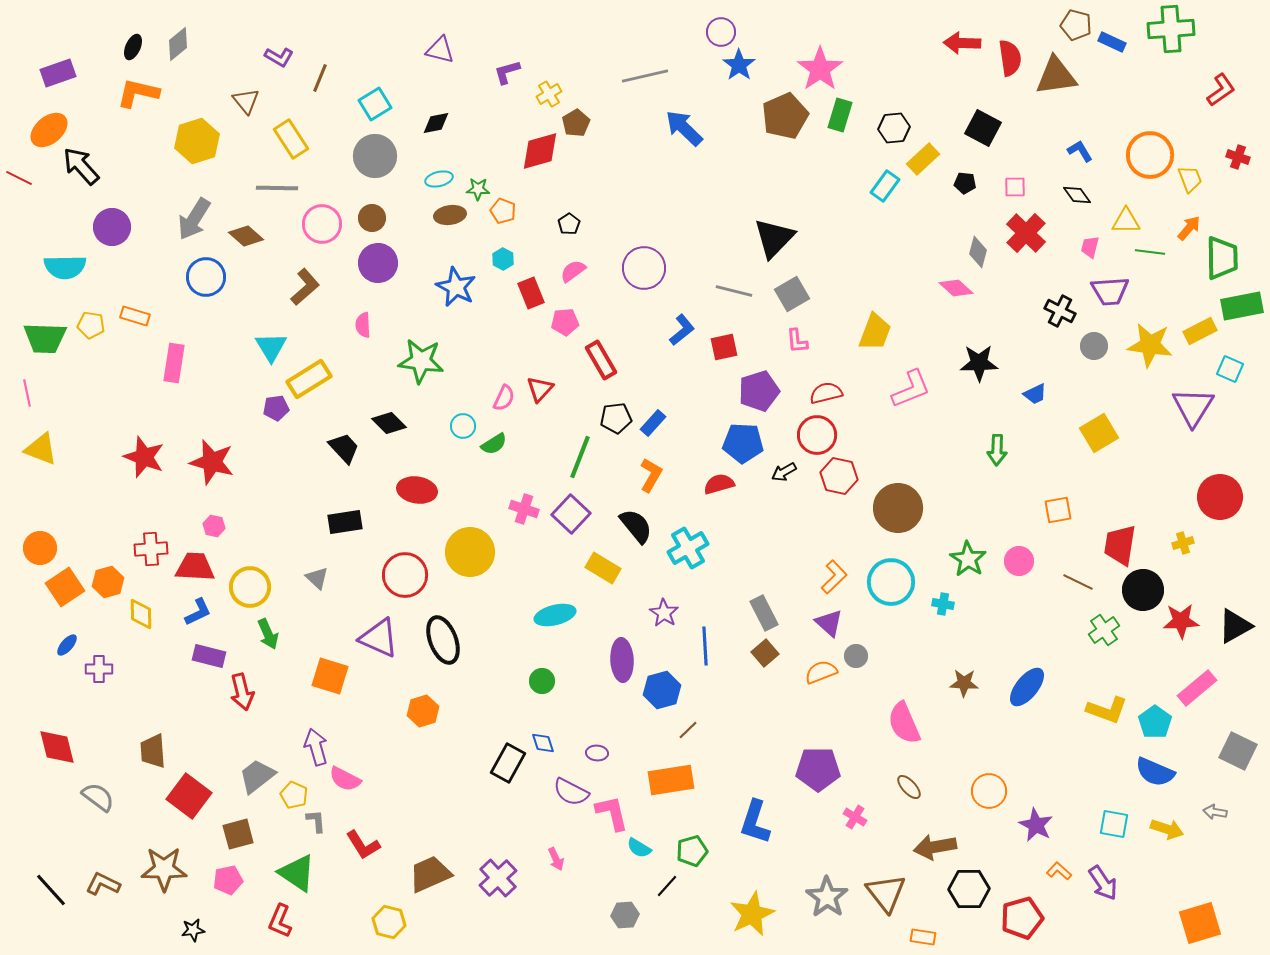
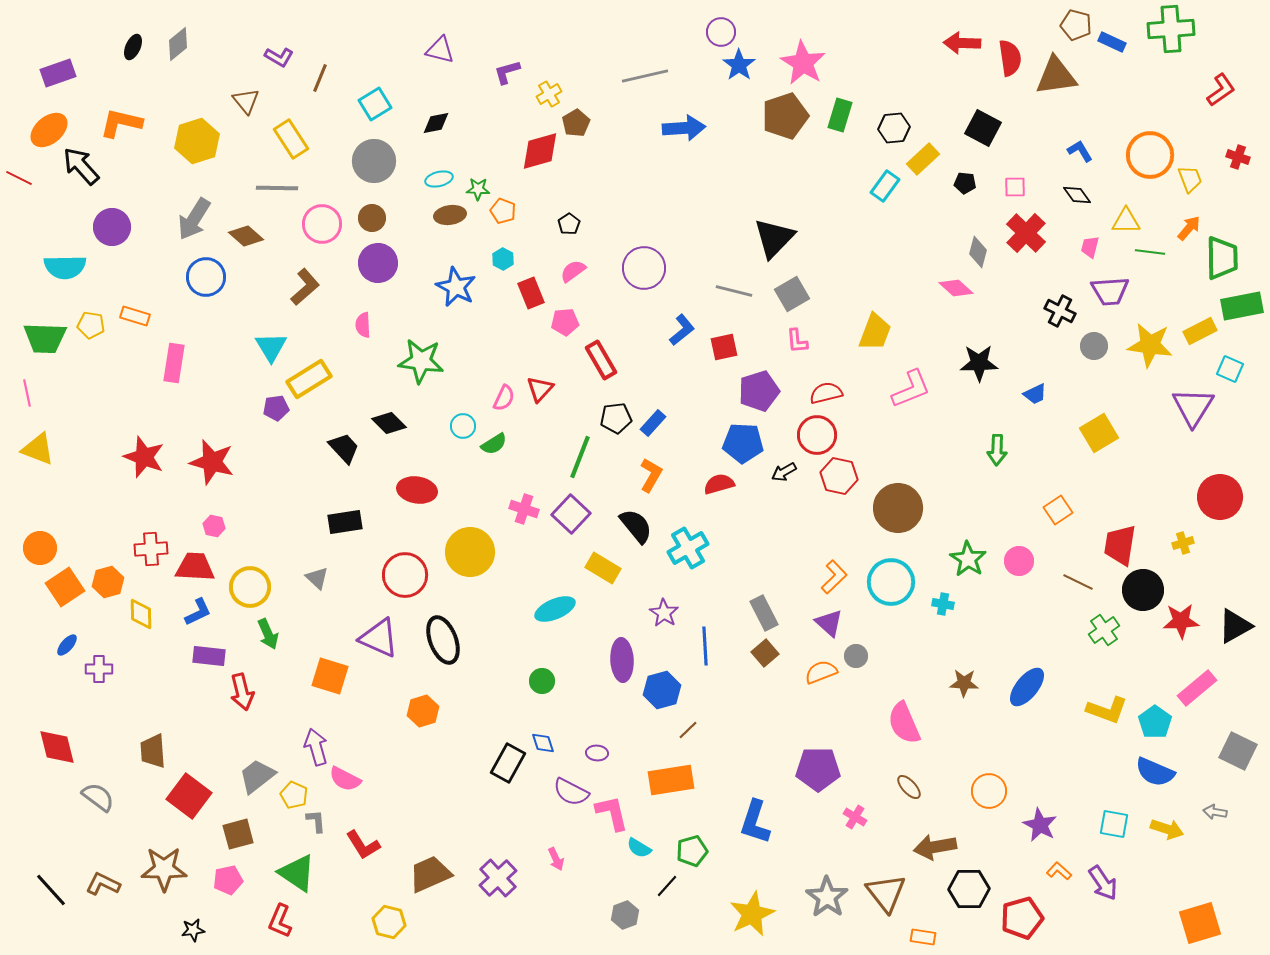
pink star at (820, 69): moved 17 px left, 6 px up; rotated 6 degrees counterclockwise
orange L-shape at (138, 93): moved 17 px left, 30 px down
brown pentagon at (785, 116): rotated 6 degrees clockwise
blue arrow at (684, 128): rotated 132 degrees clockwise
gray circle at (375, 156): moved 1 px left, 5 px down
yellow triangle at (41, 449): moved 3 px left
orange square at (1058, 510): rotated 24 degrees counterclockwise
cyan ellipse at (555, 615): moved 6 px up; rotated 9 degrees counterclockwise
purple rectangle at (209, 656): rotated 8 degrees counterclockwise
purple star at (1036, 825): moved 4 px right
gray hexagon at (625, 915): rotated 16 degrees counterclockwise
